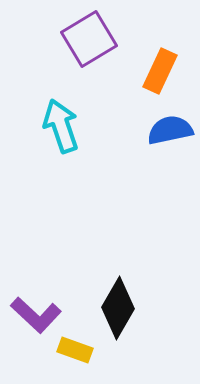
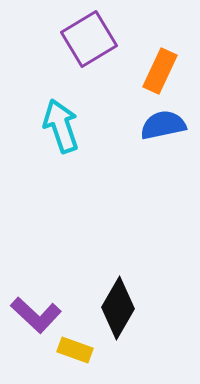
blue semicircle: moved 7 px left, 5 px up
